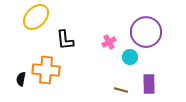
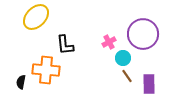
purple circle: moved 3 px left, 2 px down
black L-shape: moved 5 px down
cyan circle: moved 7 px left, 1 px down
black semicircle: moved 3 px down
brown line: moved 6 px right, 14 px up; rotated 40 degrees clockwise
